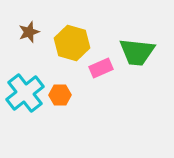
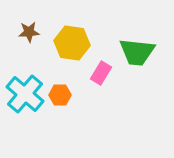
brown star: rotated 15 degrees clockwise
yellow hexagon: rotated 8 degrees counterclockwise
pink rectangle: moved 5 px down; rotated 35 degrees counterclockwise
cyan cross: moved 1 px down; rotated 12 degrees counterclockwise
